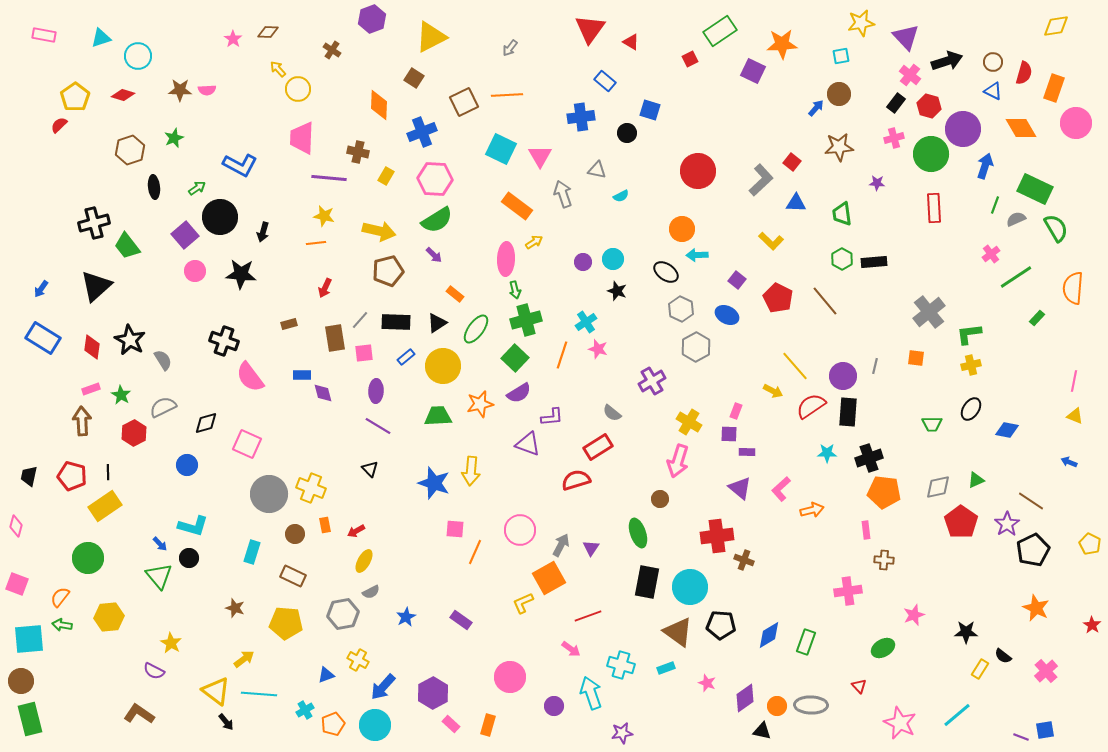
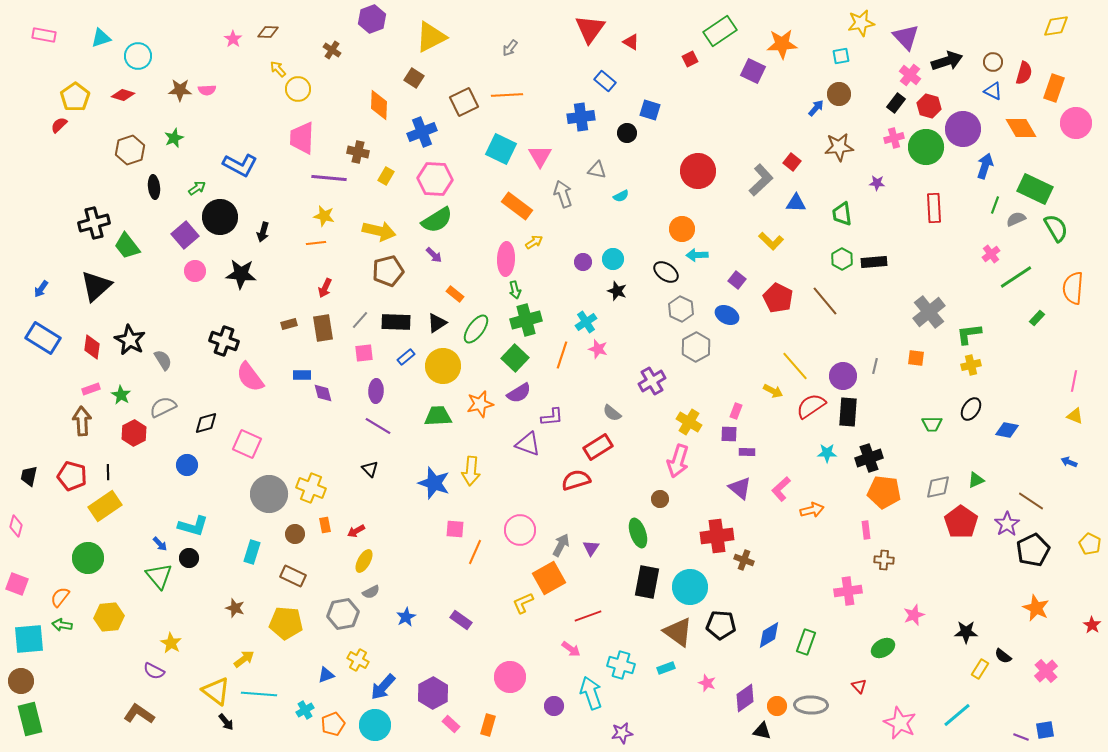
green circle at (931, 154): moved 5 px left, 7 px up
brown rectangle at (335, 338): moved 12 px left, 10 px up
